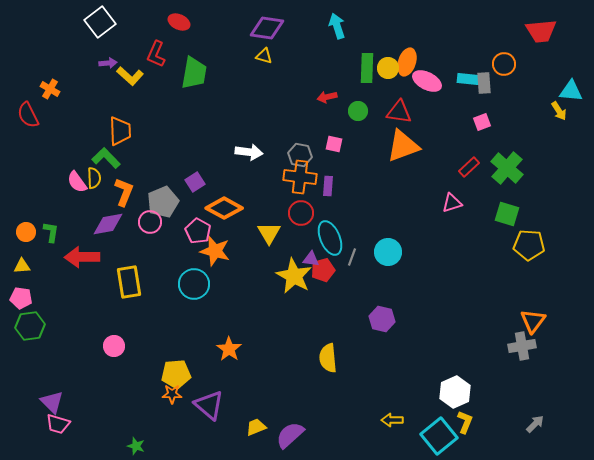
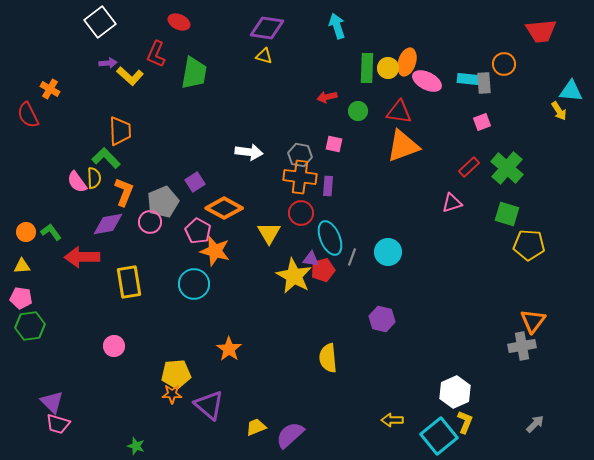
green L-shape at (51, 232): rotated 45 degrees counterclockwise
